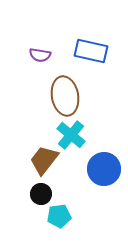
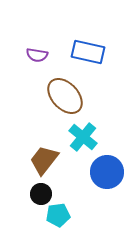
blue rectangle: moved 3 px left, 1 px down
purple semicircle: moved 3 px left
brown ellipse: rotated 33 degrees counterclockwise
cyan cross: moved 12 px right, 2 px down
blue circle: moved 3 px right, 3 px down
cyan pentagon: moved 1 px left, 1 px up
